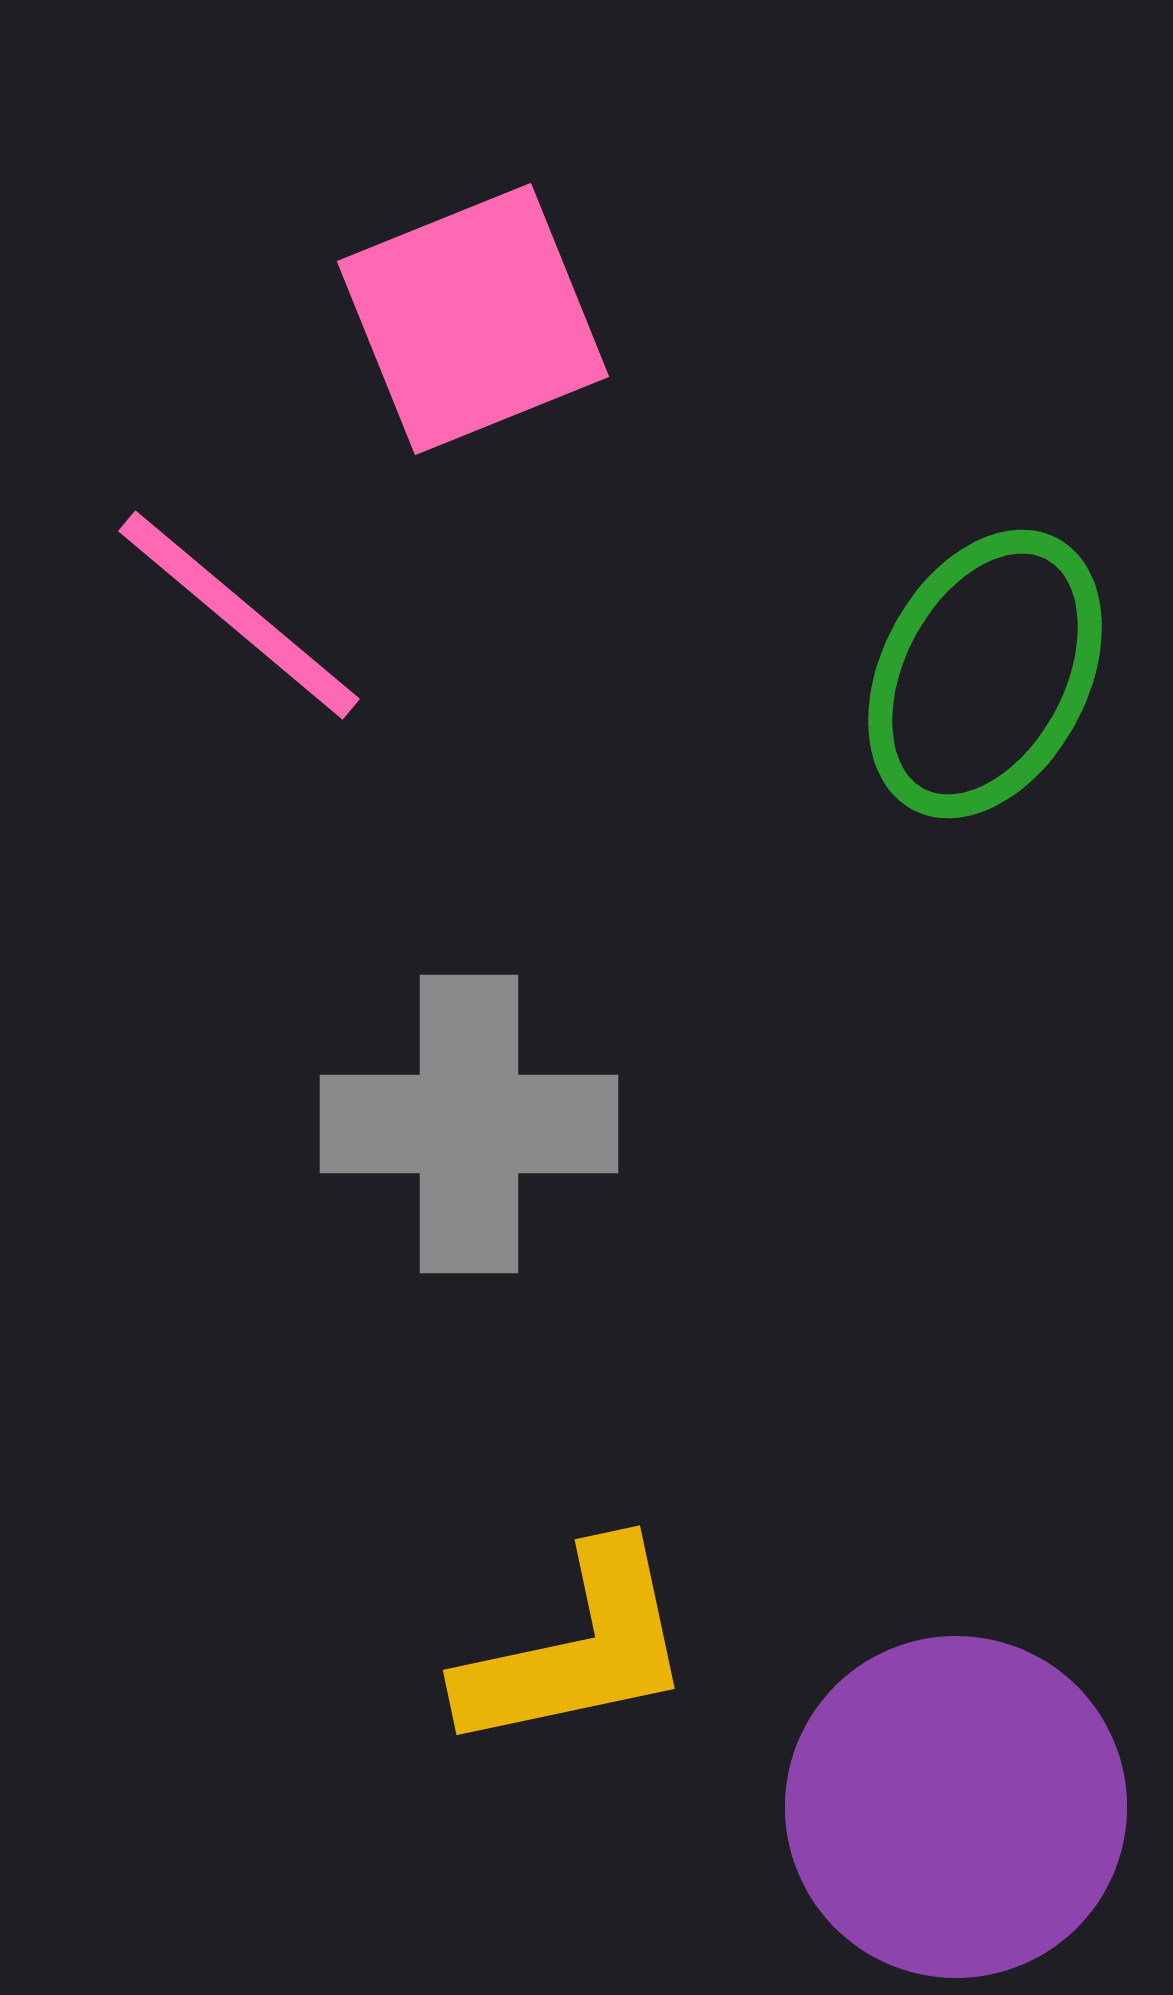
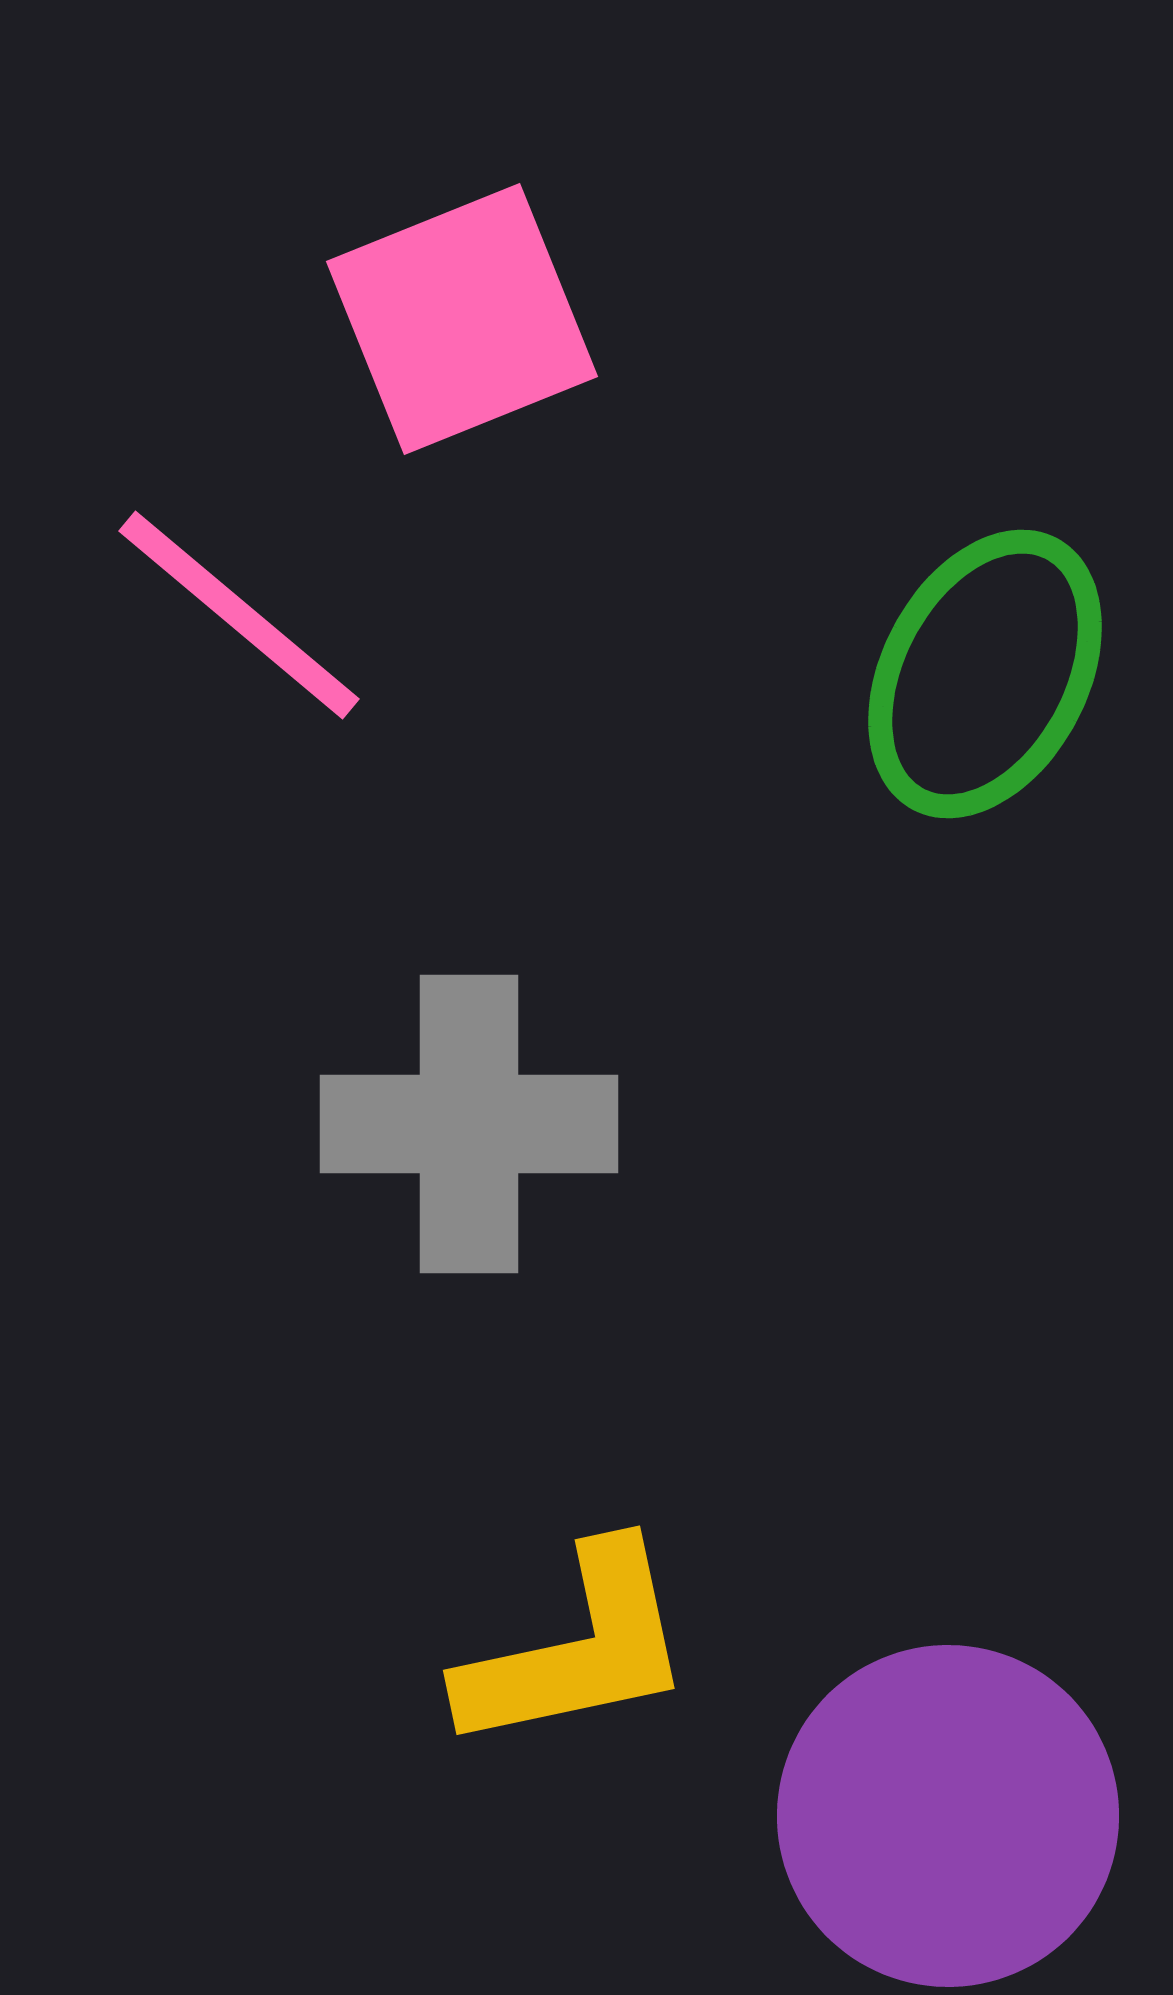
pink square: moved 11 px left
purple circle: moved 8 px left, 9 px down
